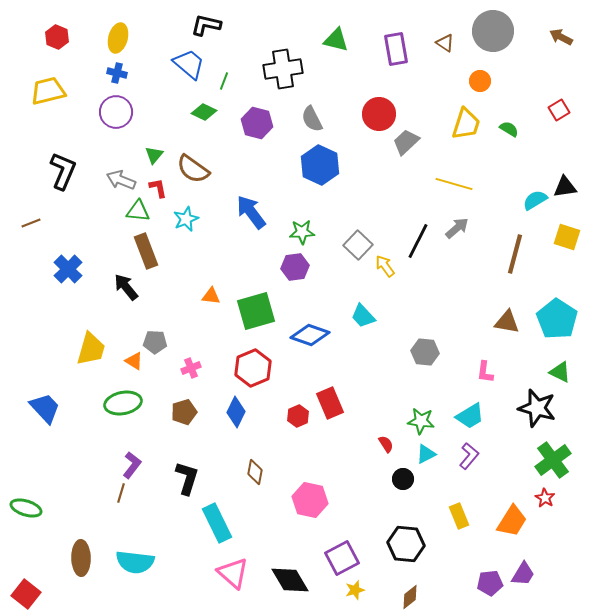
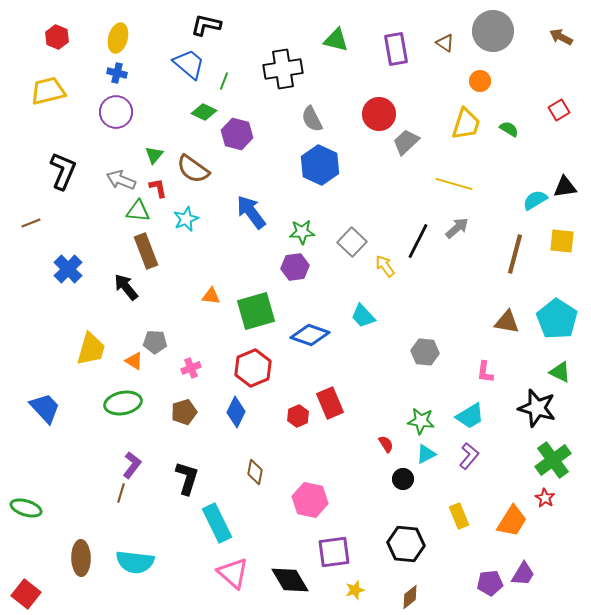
purple hexagon at (257, 123): moved 20 px left, 11 px down
yellow square at (567, 237): moved 5 px left, 4 px down; rotated 12 degrees counterclockwise
gray square at (358, 245): moved 6 px left, 3 px up
purple square at (342, 558): moved 8 px left, 6 px up; rotated 20 degrees clockwise
